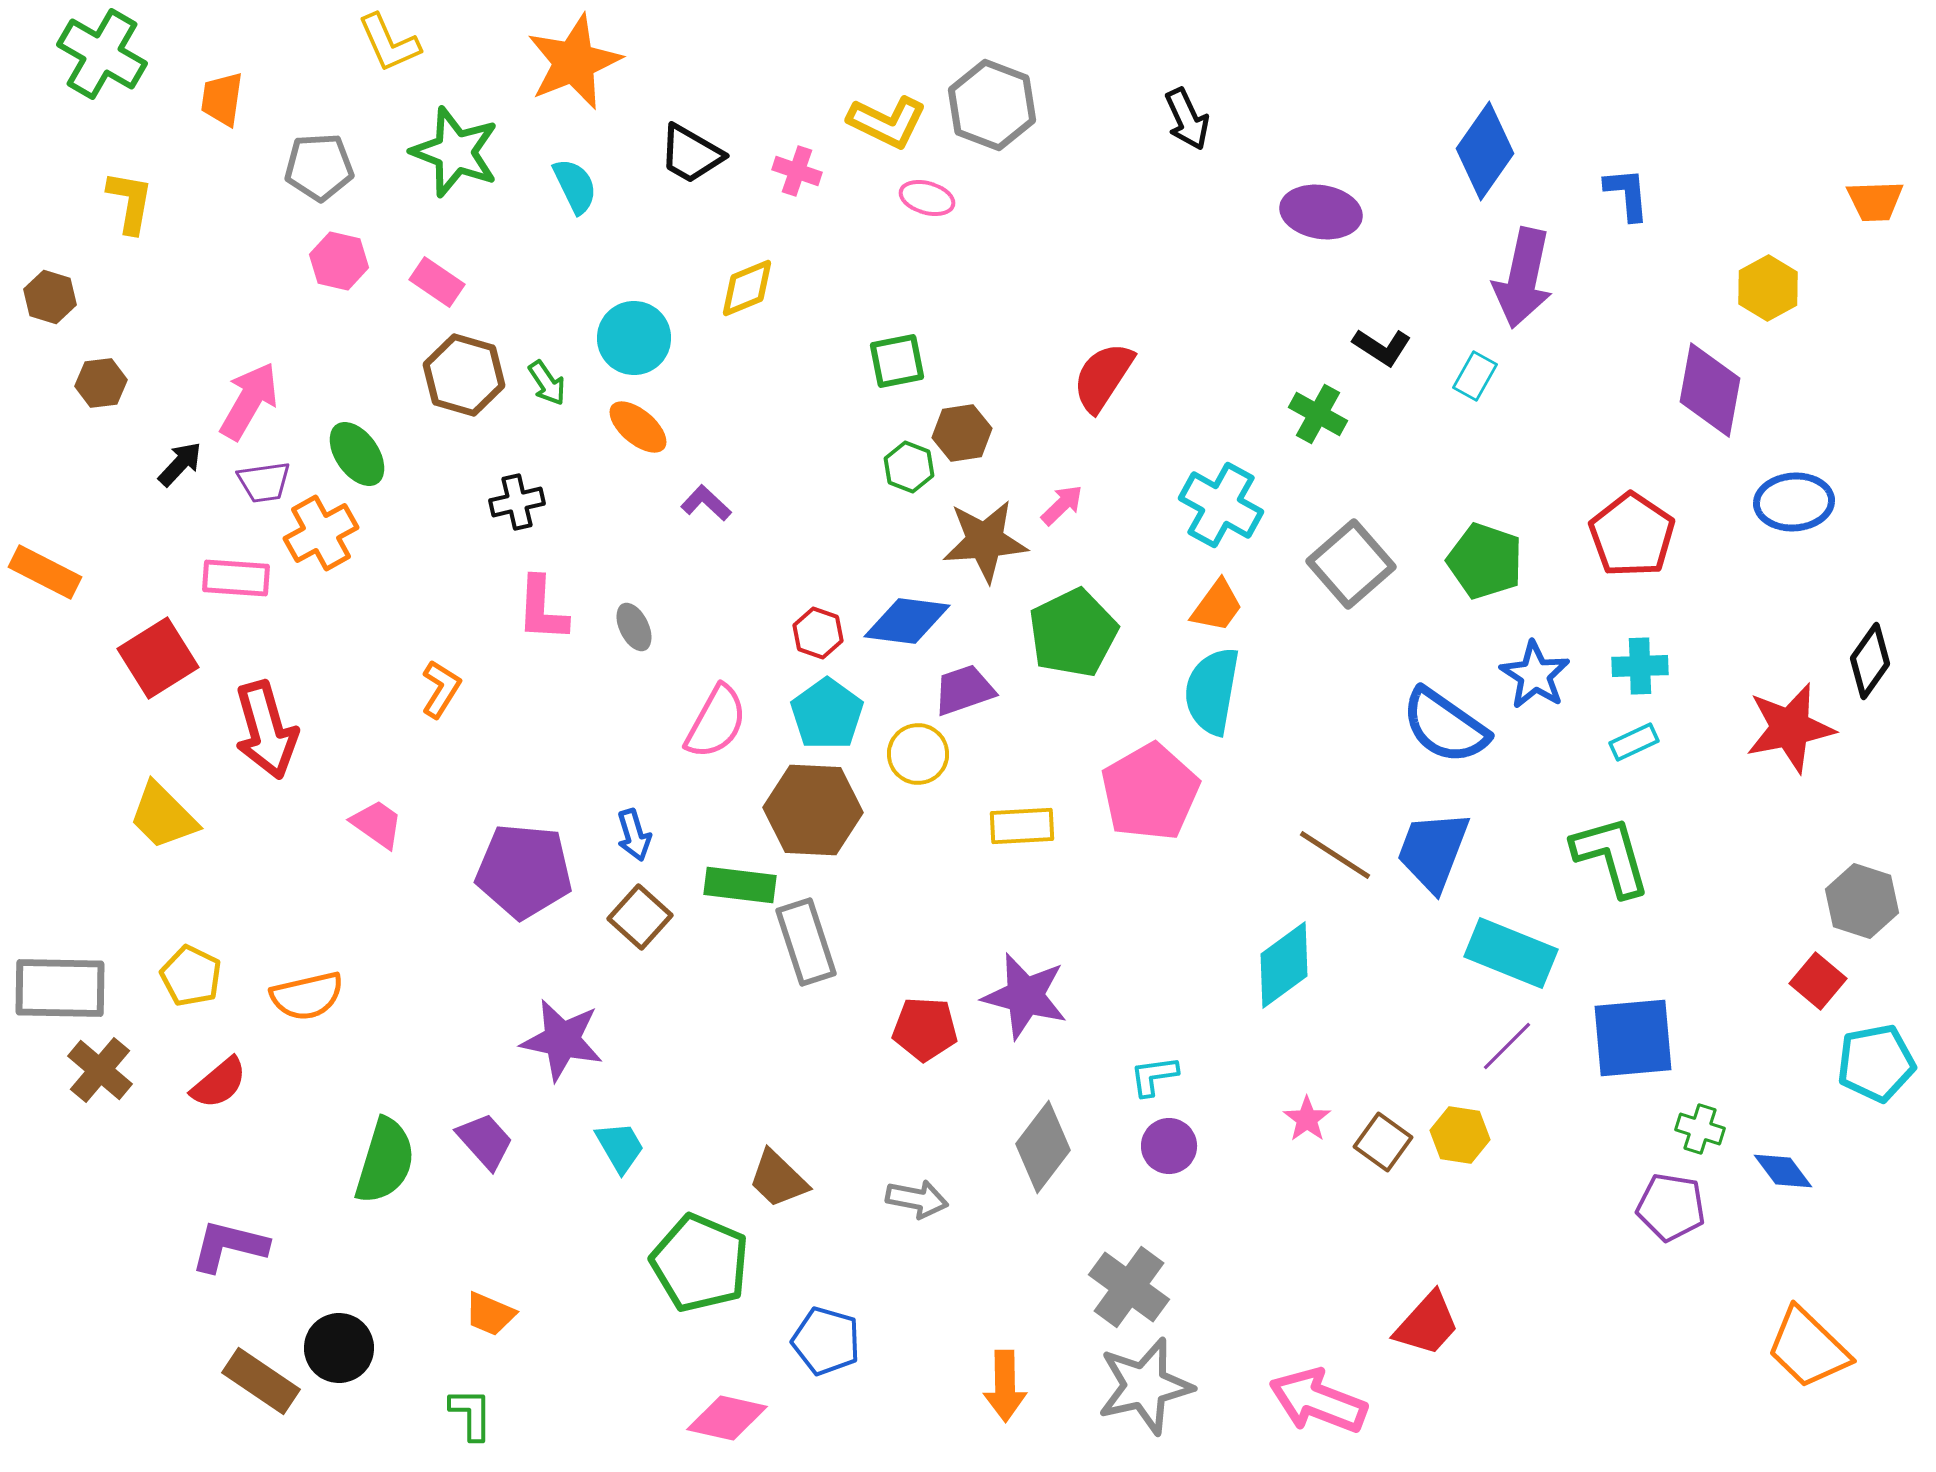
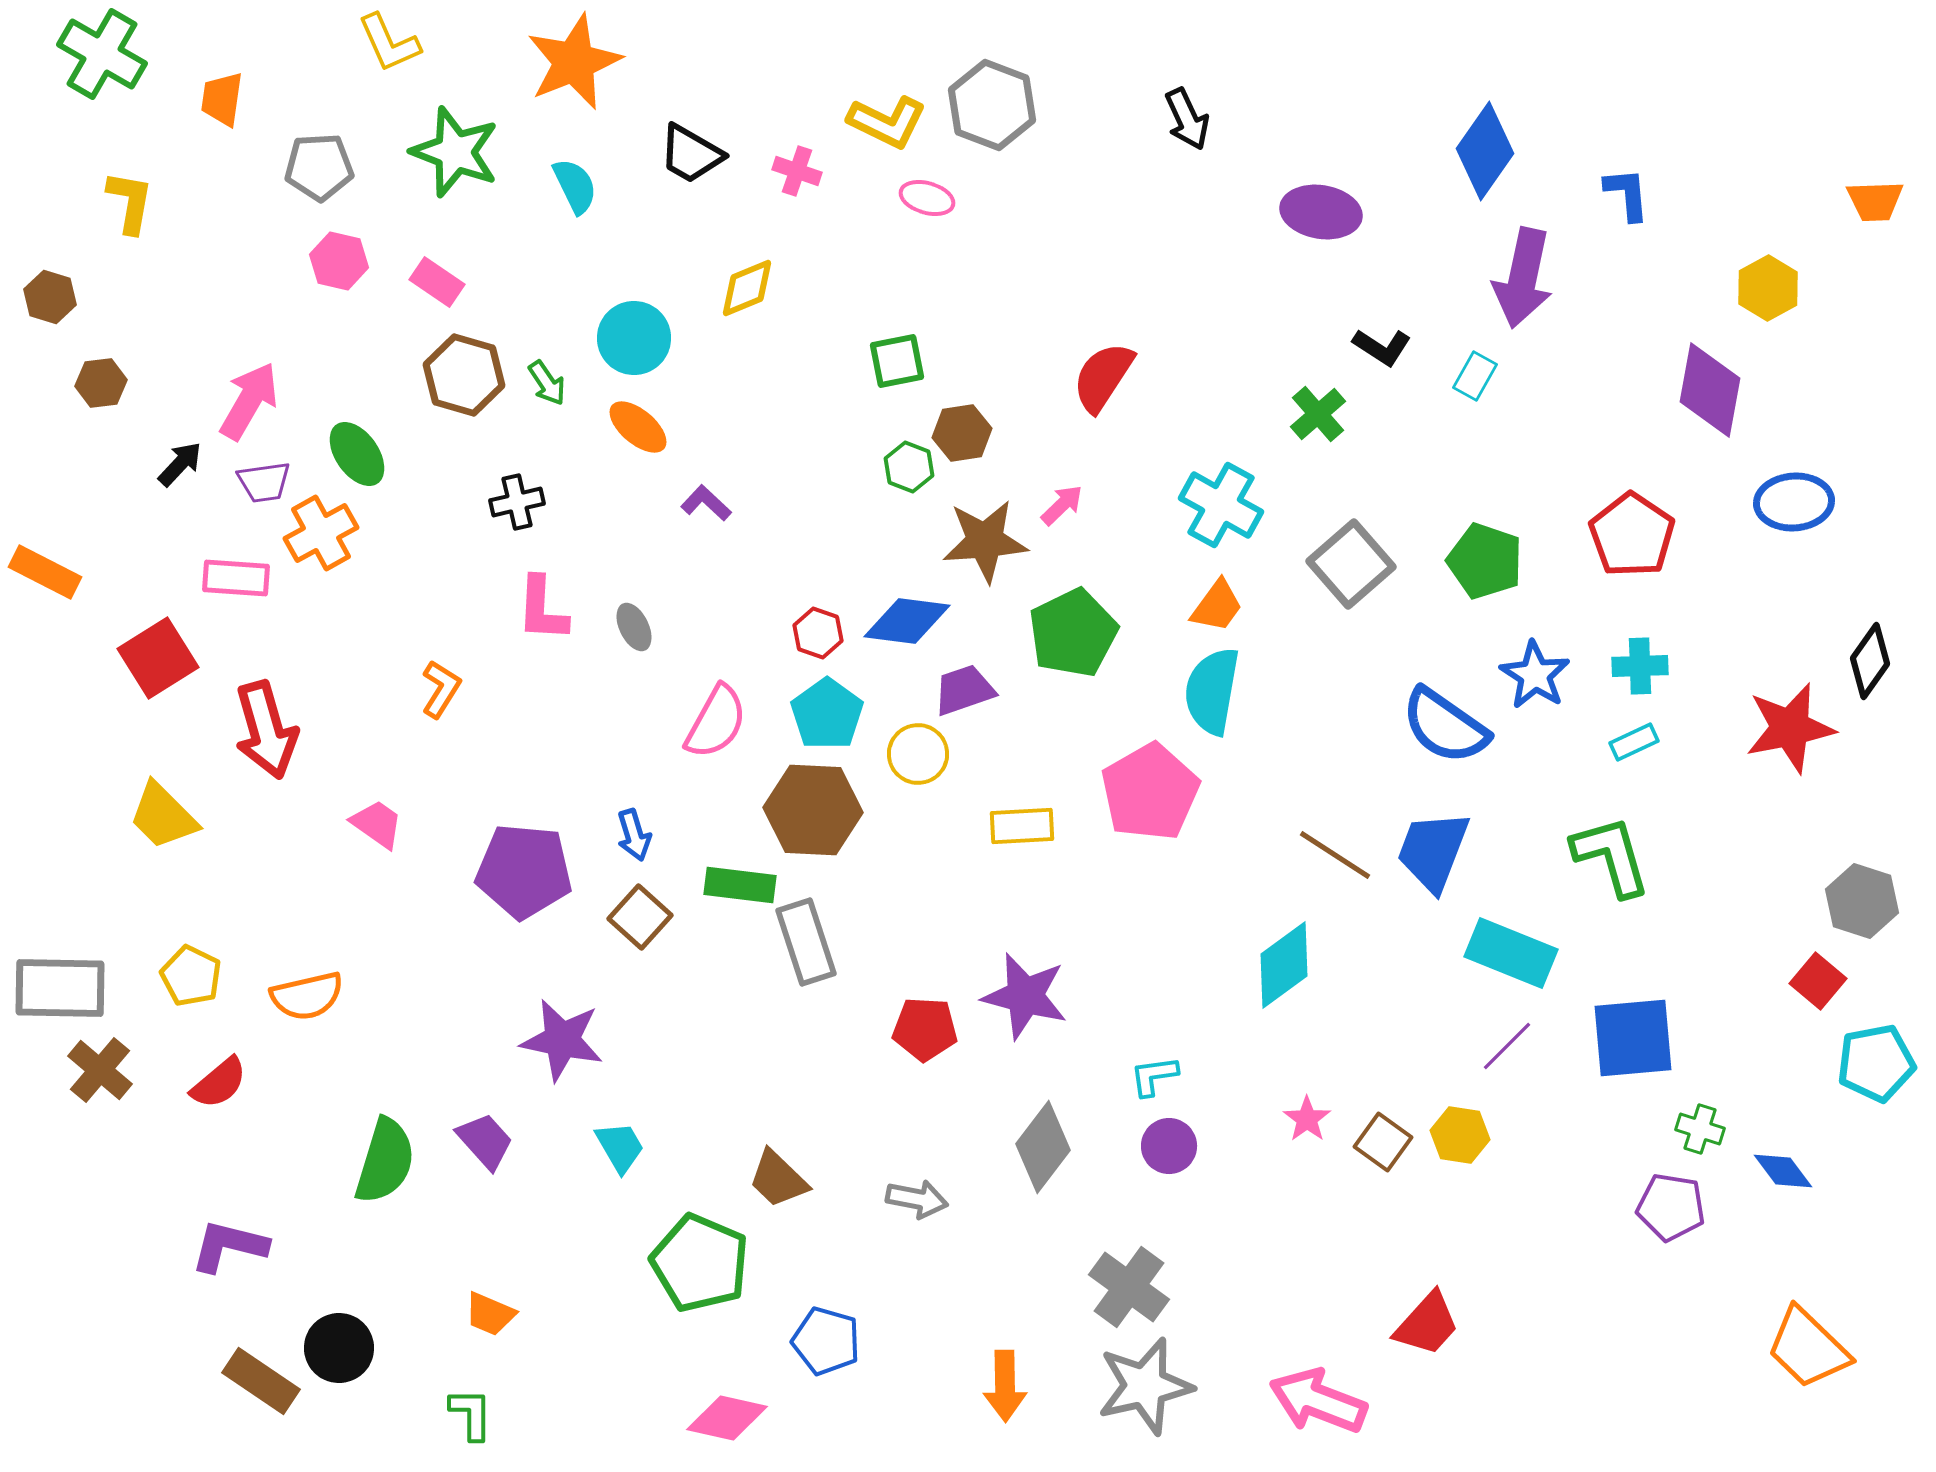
green cross at (1318, 414): rotated 20 degrees clockwise
